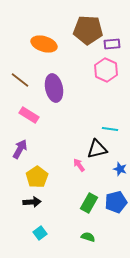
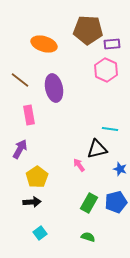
pink rectangle: rotated 48 degrees clockwise
